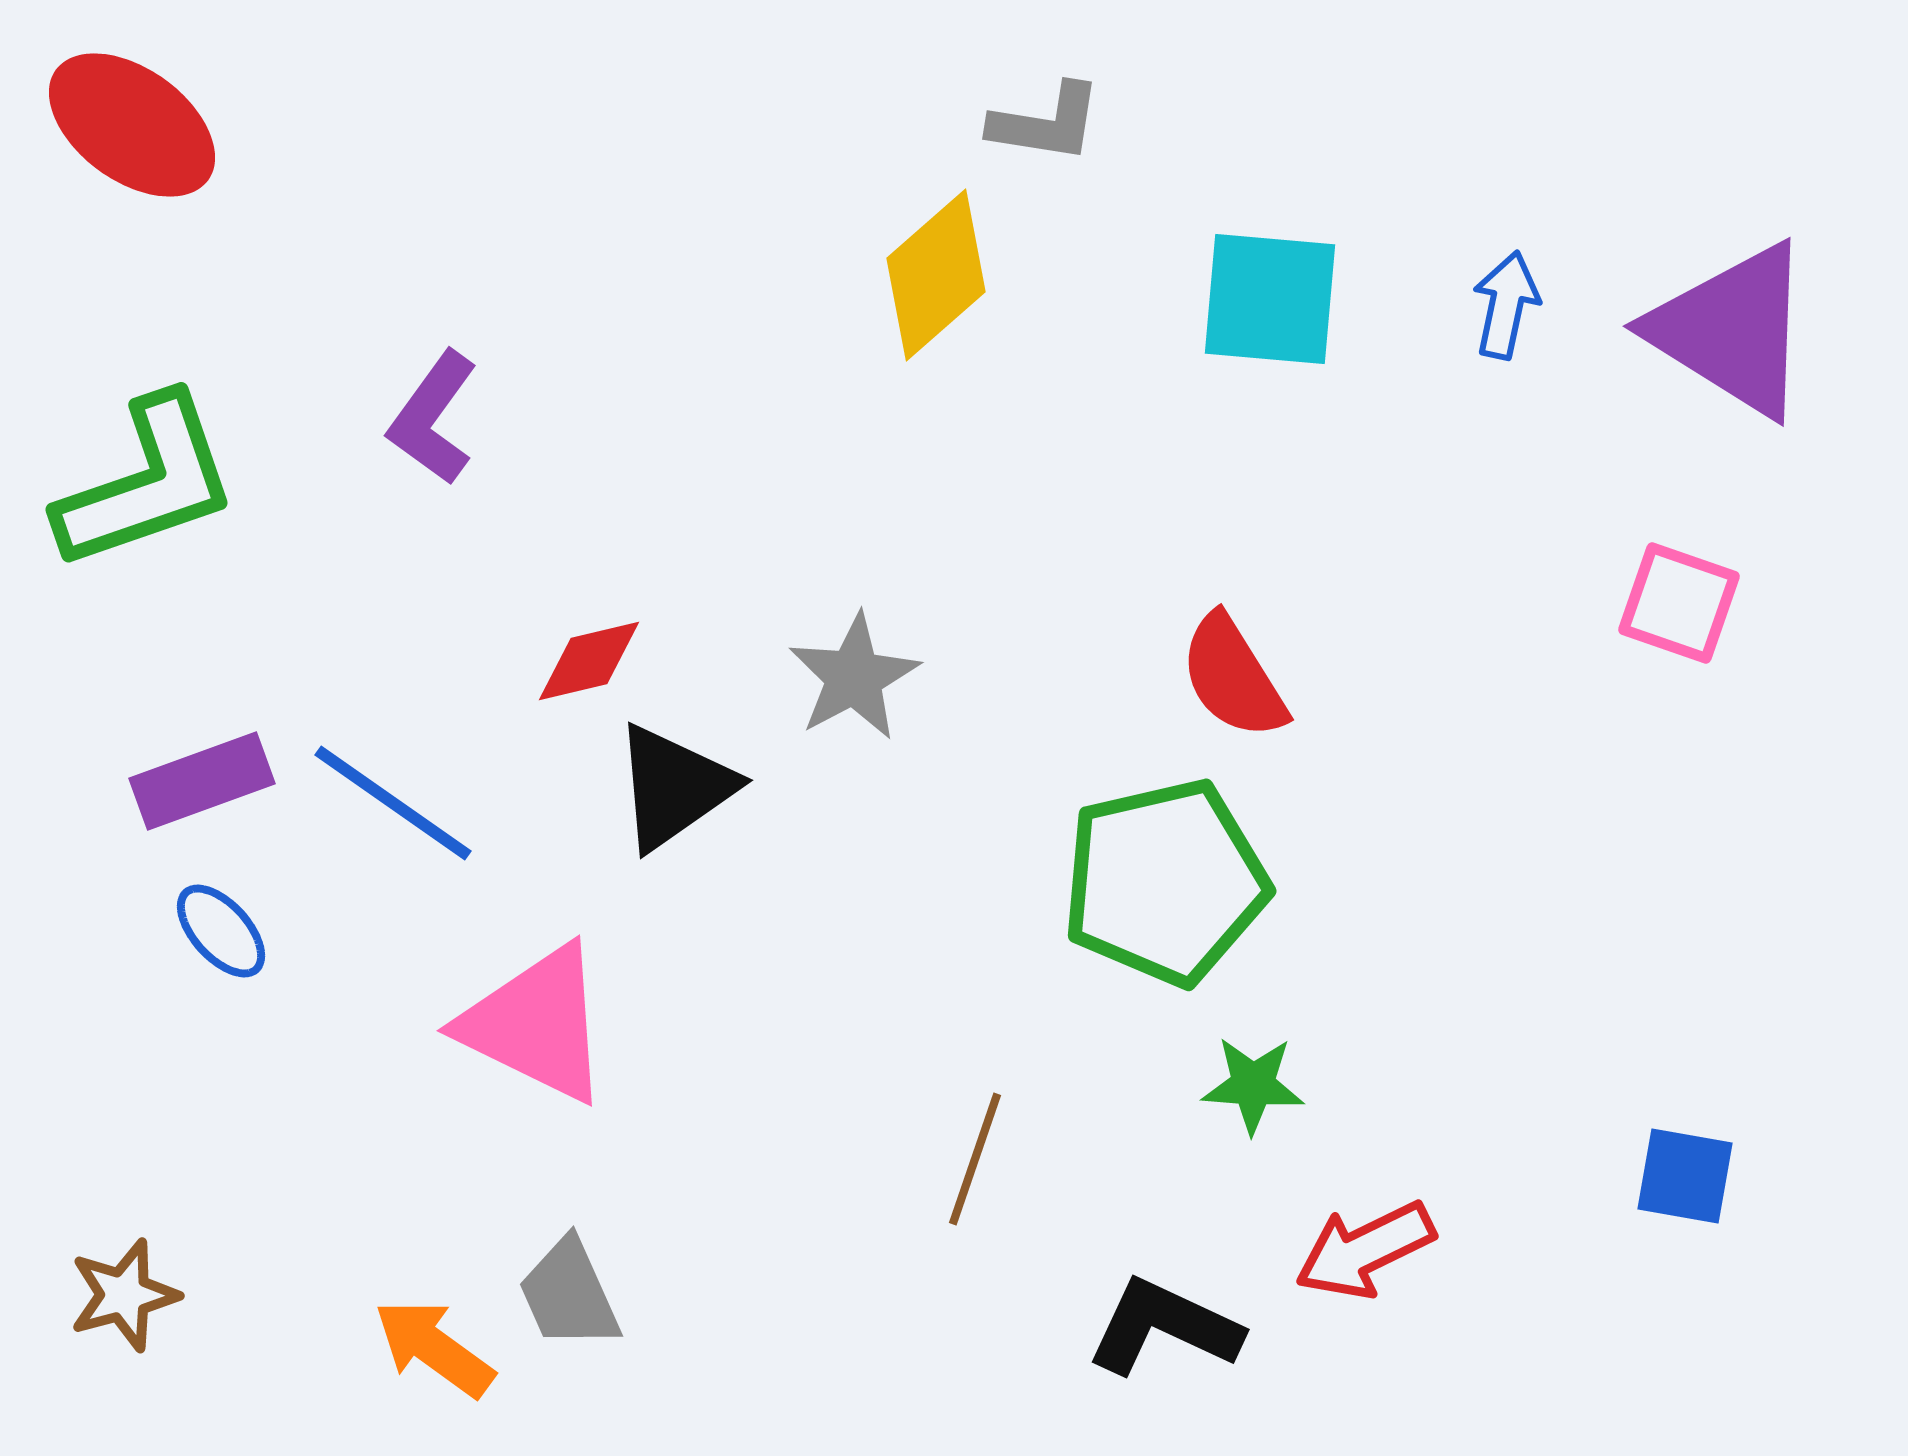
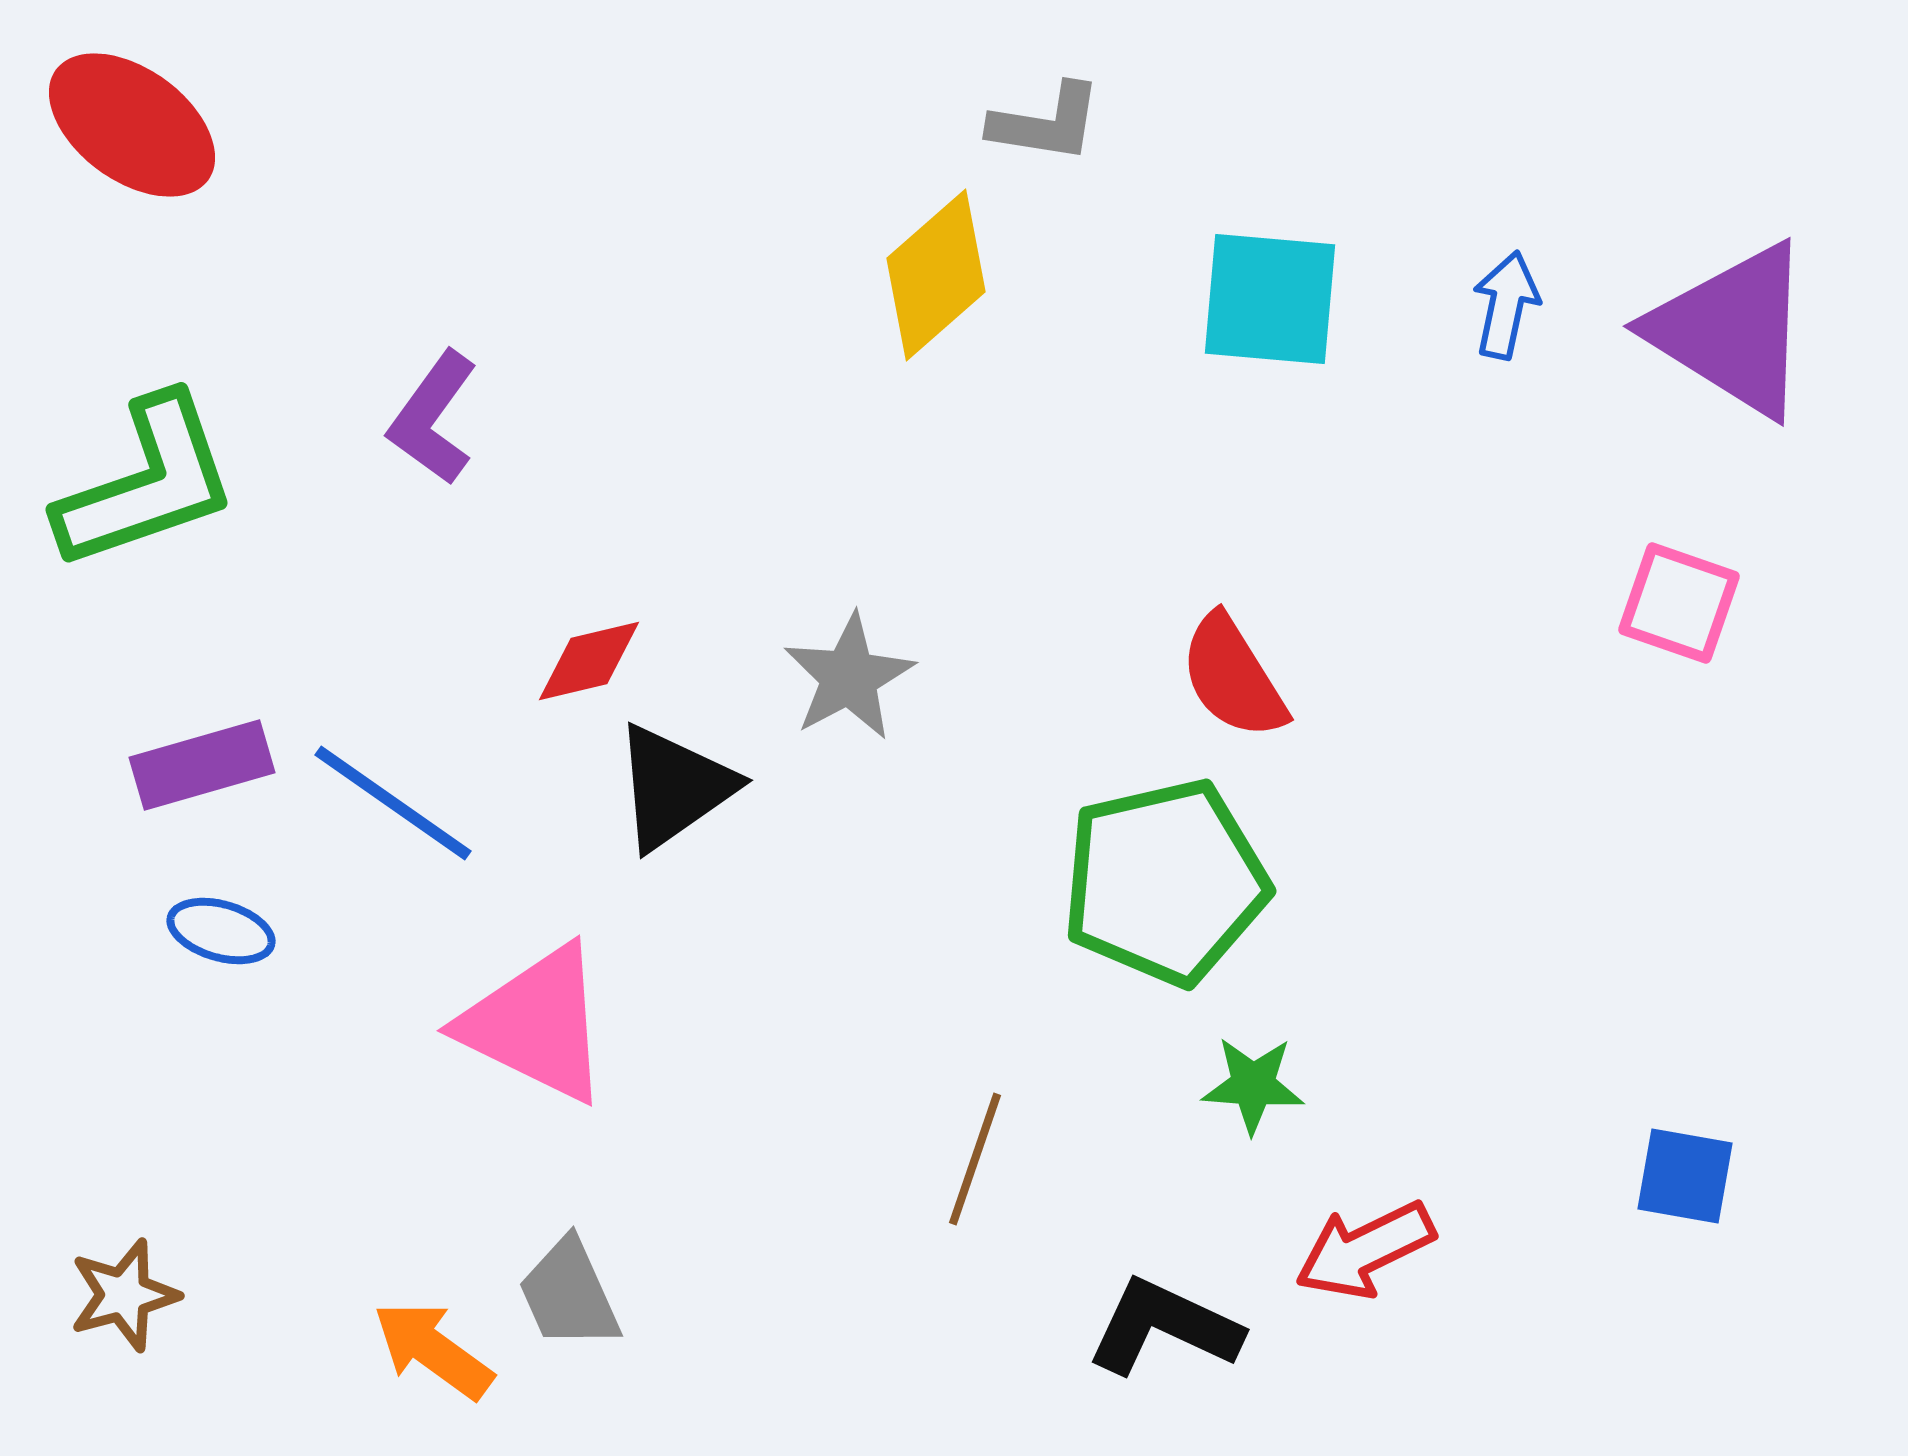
gray star: moved 5 px left
purple rectangle: moved 16 px up; rotated 4 degrees clockwise
blue ellipse: rotated 32 degrees counterclockwise
orange arrow: moved 1 px left, 2 px down
